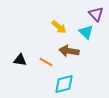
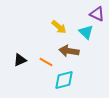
purple triangle: moved 1 px right; rotated 21 degrees counterclockwise
black triangle: rotated 32 degrees counterclockwise
cyan diamond: moved 4 px up
